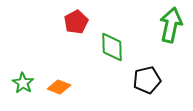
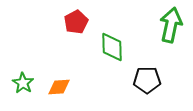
black pentagon: rotated 12 degrees clockwise
orange diamond: rotated 25 degrees counterclockwise
